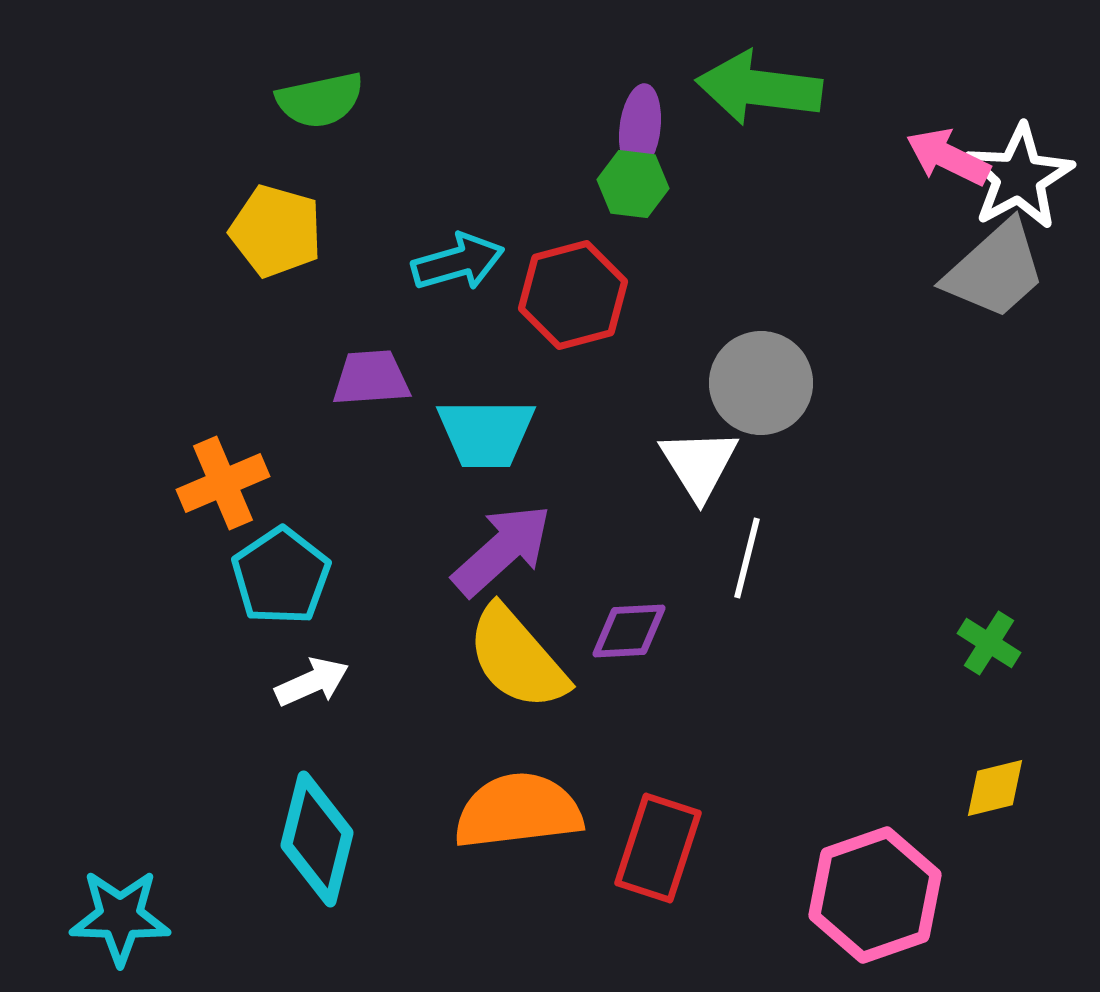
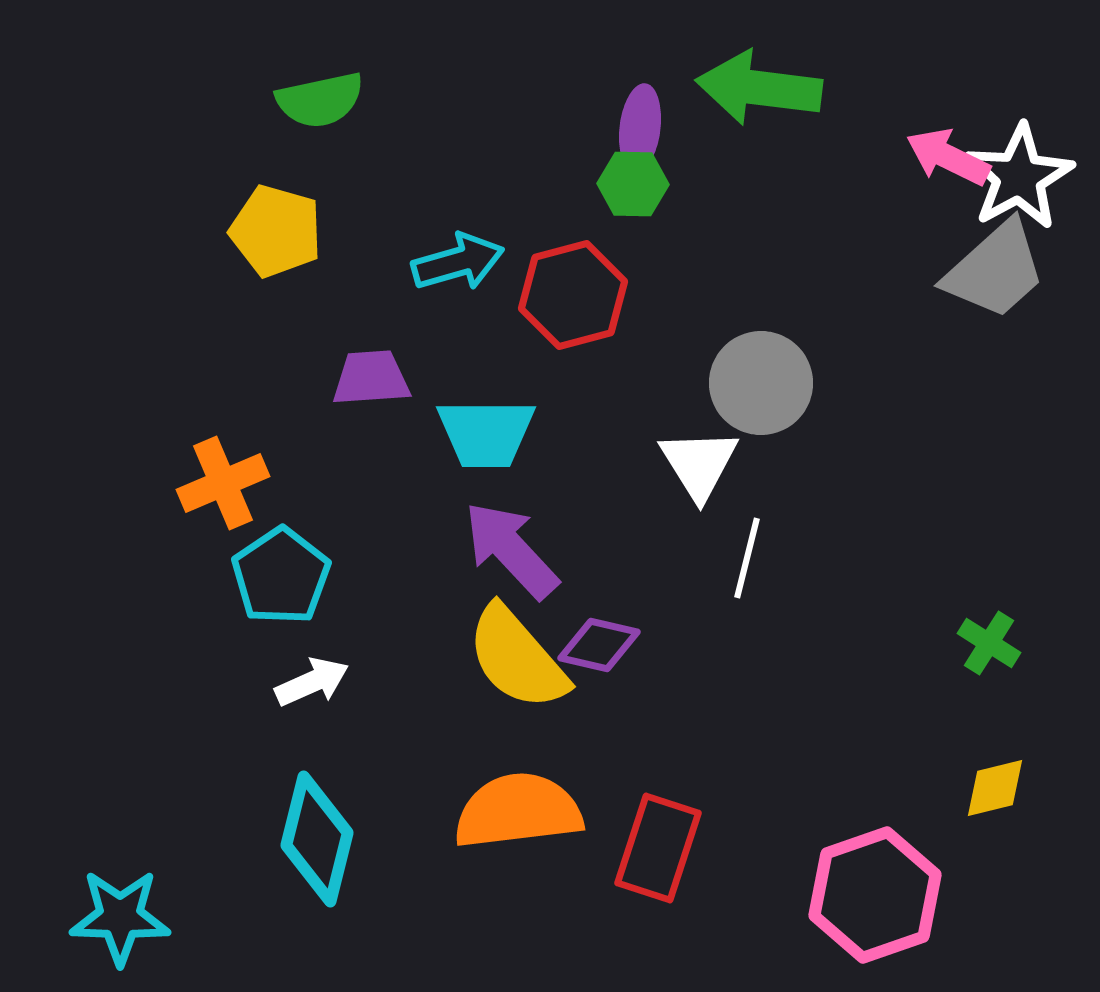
green hexagon: rotated 6 degrees counterclockwise
purple arrow: moved 9 px right; rotated 91 degrees counterclockwise
purple diamond: moved 30 px left, 14 px down; rotated 16 degrees clockwise
